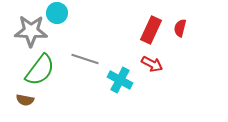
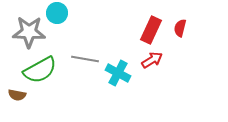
gray star: moved 2 px left, 1 px down
gray line: rotated 8 degrees counterclockwise
red arrow: moved 4 px up; rotated 60 degrees counterclockwise
green semicircle: rotated 24 degrees clockwise
cyan cross: moved 2 px left, 7 px up
brown semicircle: moved 8 px left, 5 px up
